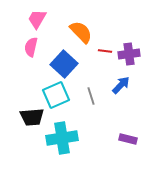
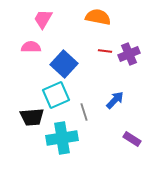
pink trapezoid: moved 6 px right
orange semicircle: moved 17 px right, 15 px up; rotated 35 degrees counterclockwise
pink semicircle: rotated 78 degrees clockwise
purple cross: rotated 15 degrees counterclockwise
blue arrow: moved 6 px left, 15 px down
gray line: moved 7 px left, 16 px down
purple rectangle: moved 4 px right; rotated 18 degrees clockwise
